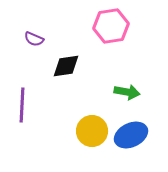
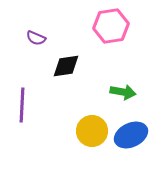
purple semicircle: moved 2 px right, 1 px up
green arrow: moved 4 px left
